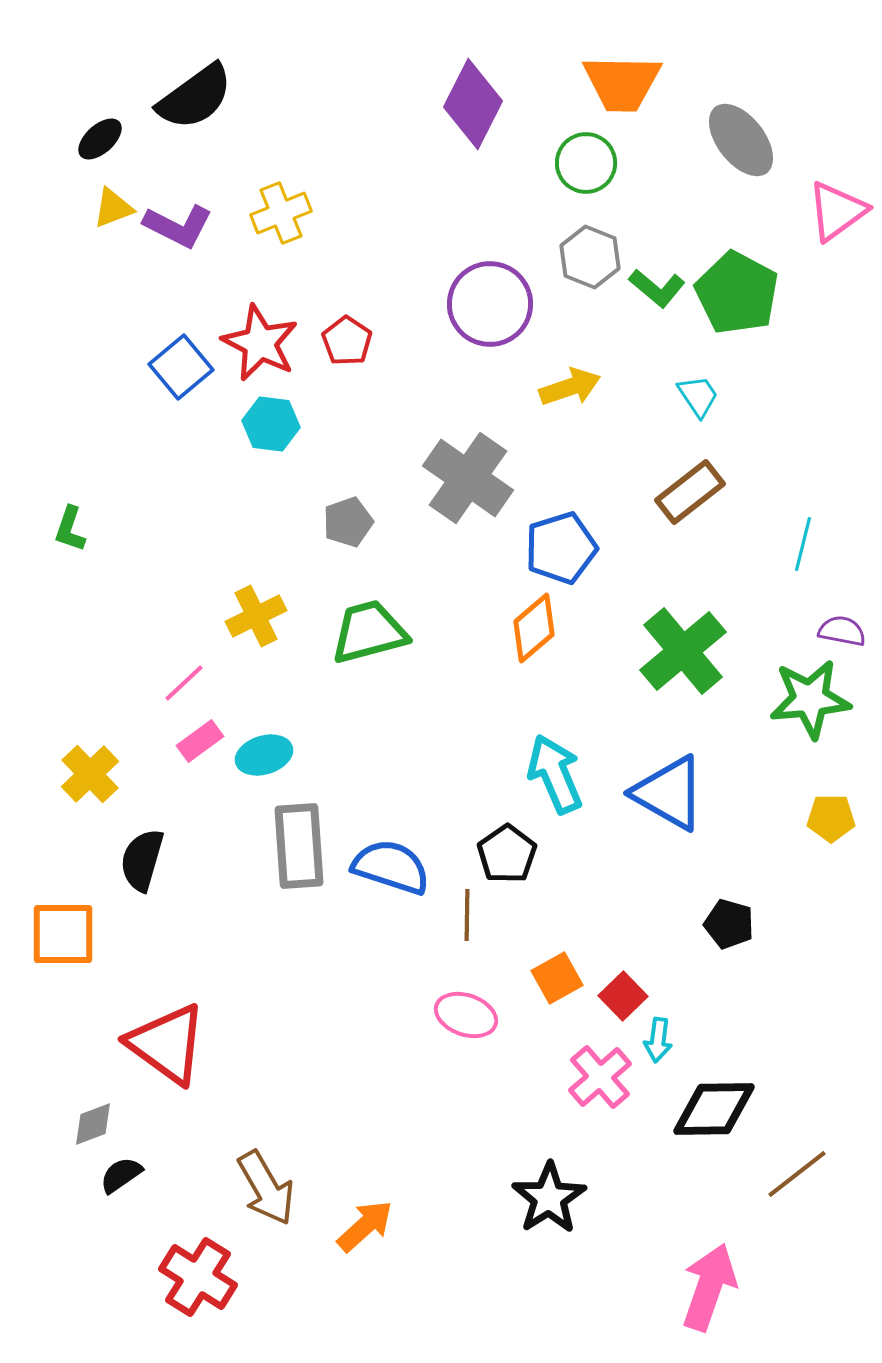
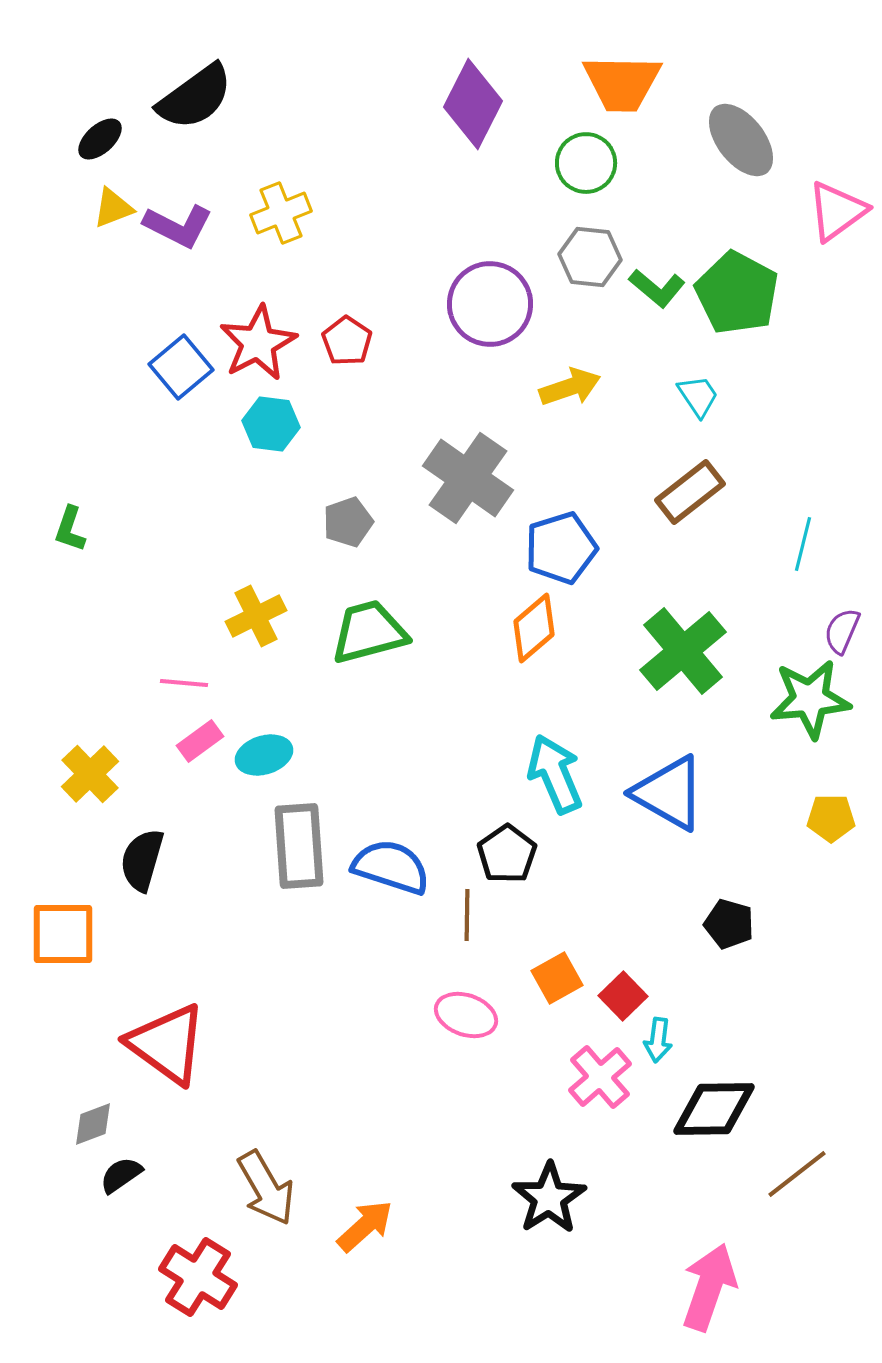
gray hexagon at (590, 257): rotated 16 degrees counterclockwise
red star at (260, 343): moved 2 px left; rotated 18 degrees clockwise
purple semicircle at (842, 631): rotated 78 degrees counterclockwise
pink line at (184, 683): rotated 48 degrees clockwise
